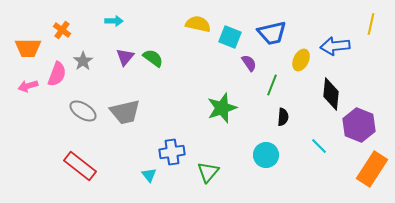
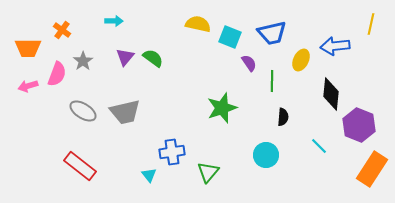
green line: moved 4 px up; rotated 20 degrees counterclockwise
